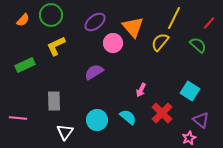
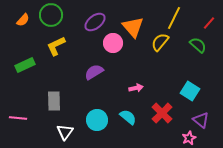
pink arrow: moved 5 px left, 2 px up; rotated 128 degrees counterclockwise
